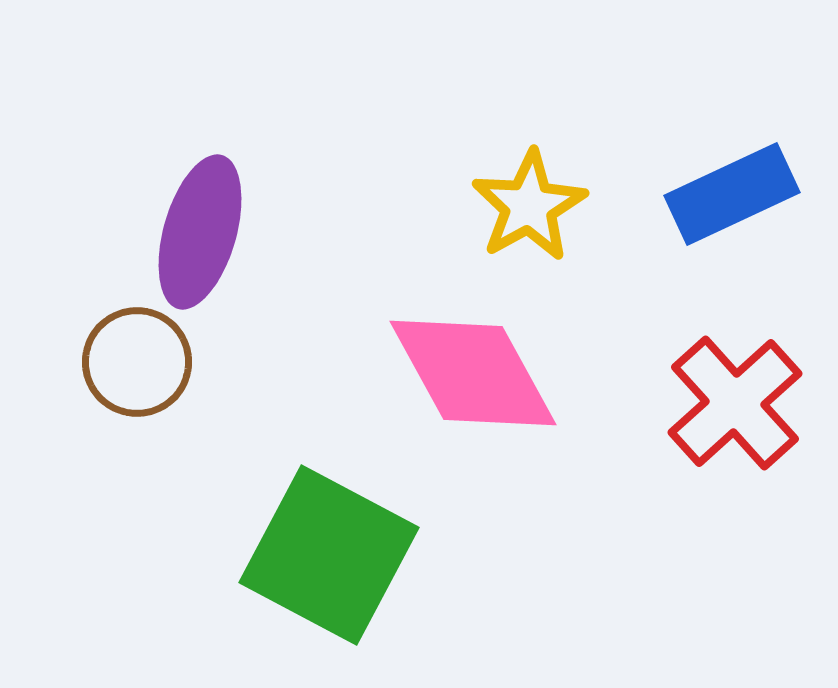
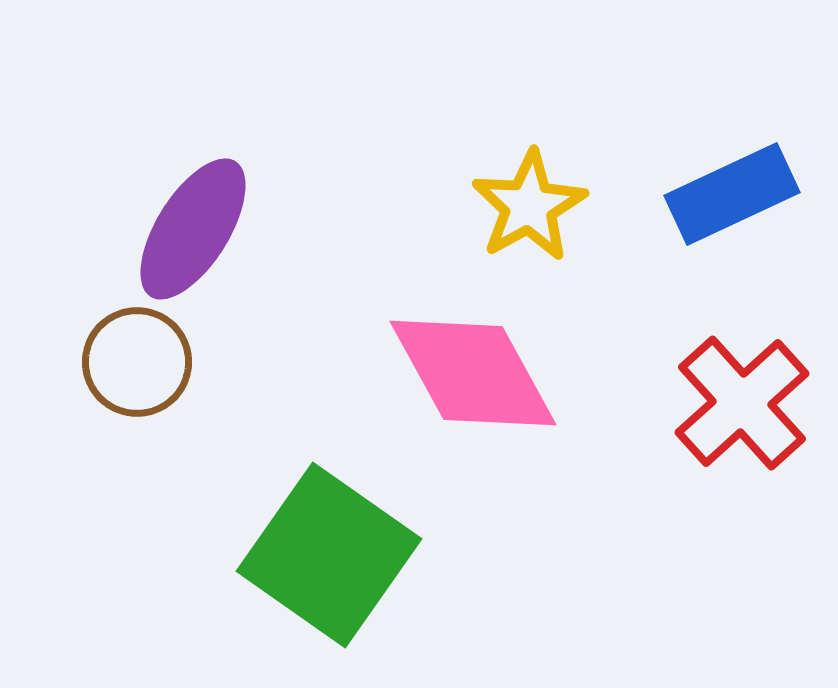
purple ellipse: moved 7 px left, 3 px up; rotated 16 degrees clockwise
red cross: moved 7 px right
green square: rotated 7 degrees clockwise
